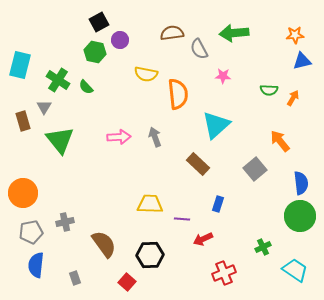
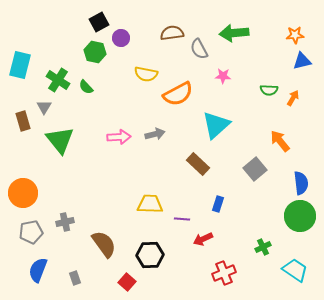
purple circle at (120, 40): moved 1 px right, 2 px up
orange semicircle at (178, 94): rotated 68 degrees clockwise
gray arrow at (155, 137): moved 3 px up; rotated 96 degrees clockwise
blue semicircle at (36, 265): moved 2 px right, 5 px down; rotated 15 degrees clockwise
